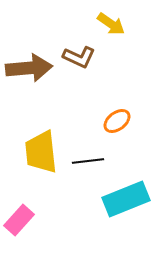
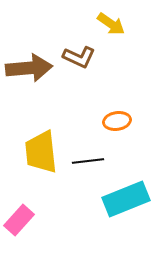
orange ellipse: rotated 28 degrees clockwise
